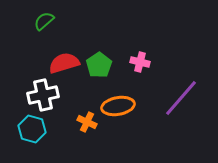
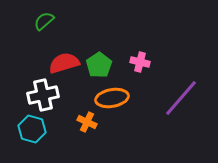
orange ellipse: moved 6 px left, 8 px up
